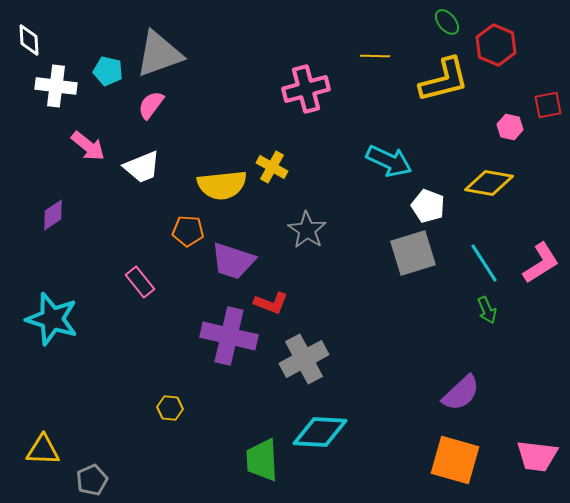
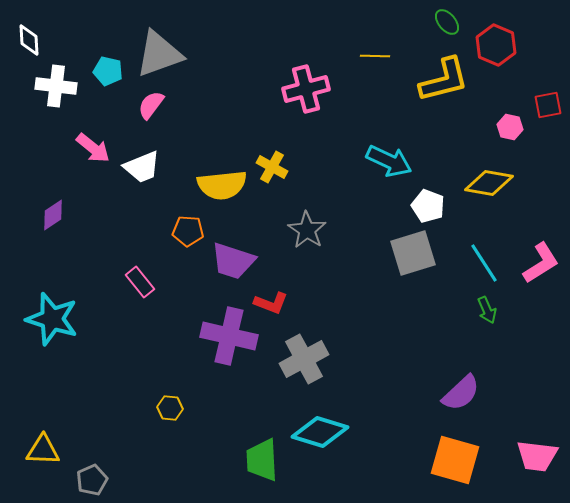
pink arrow: moved 5 px right, 2 px down
cyan diamond: rotated 14 degrees clockwise
